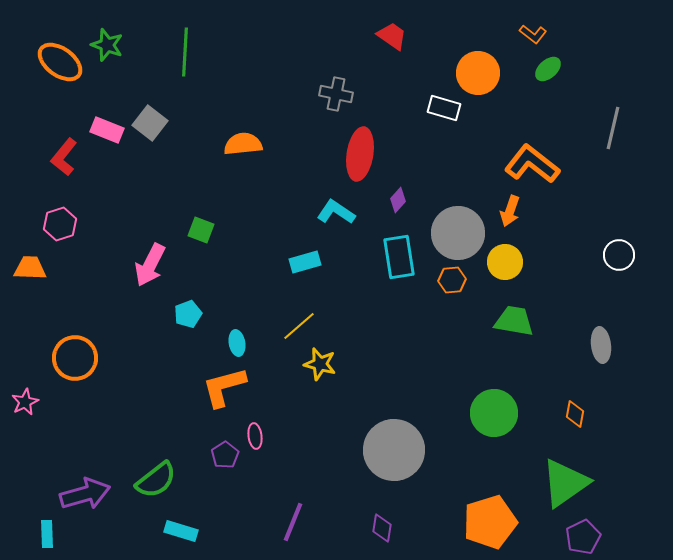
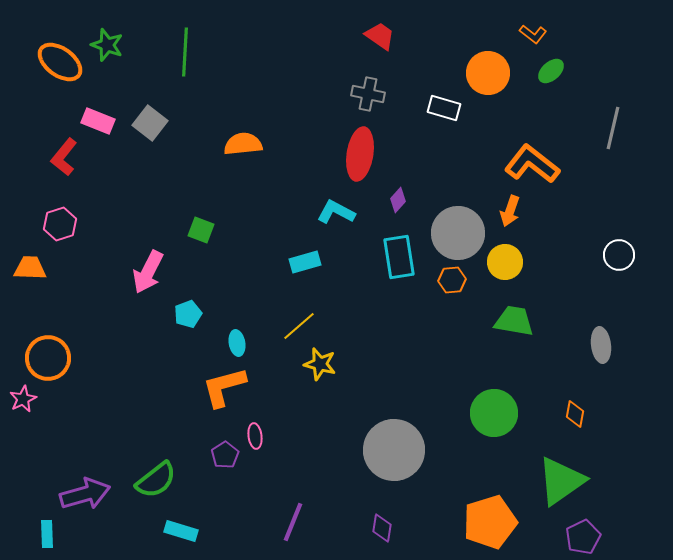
red trapezoid at (392, 36): moved 12 px left
green ellipse at (548, 69): moved 3 px right, 2 px down
orange circle at (478, 73): moved 10 px right
gray cross at (336, 94): moved 32 px right
pink rectangle at (107, 130): moved 9 px left, 9 px up
cyan L-shape at (336, 212): rotated 6 degrees counterclockwise
pink arrow at (150, 265): moved 2 px left, 7 px down
orange circle at (75, 358): moved 27 px left
pink star at (25, 402): moved 2 px left, 3 px up
green triangle at (565, 483): moved 4 px left, 2 px up
